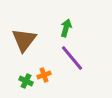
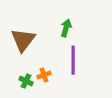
brown triangle: moved 1 px left
purple line: moved 1 px right, 2 px down; rotated 40 degrees clockwise
